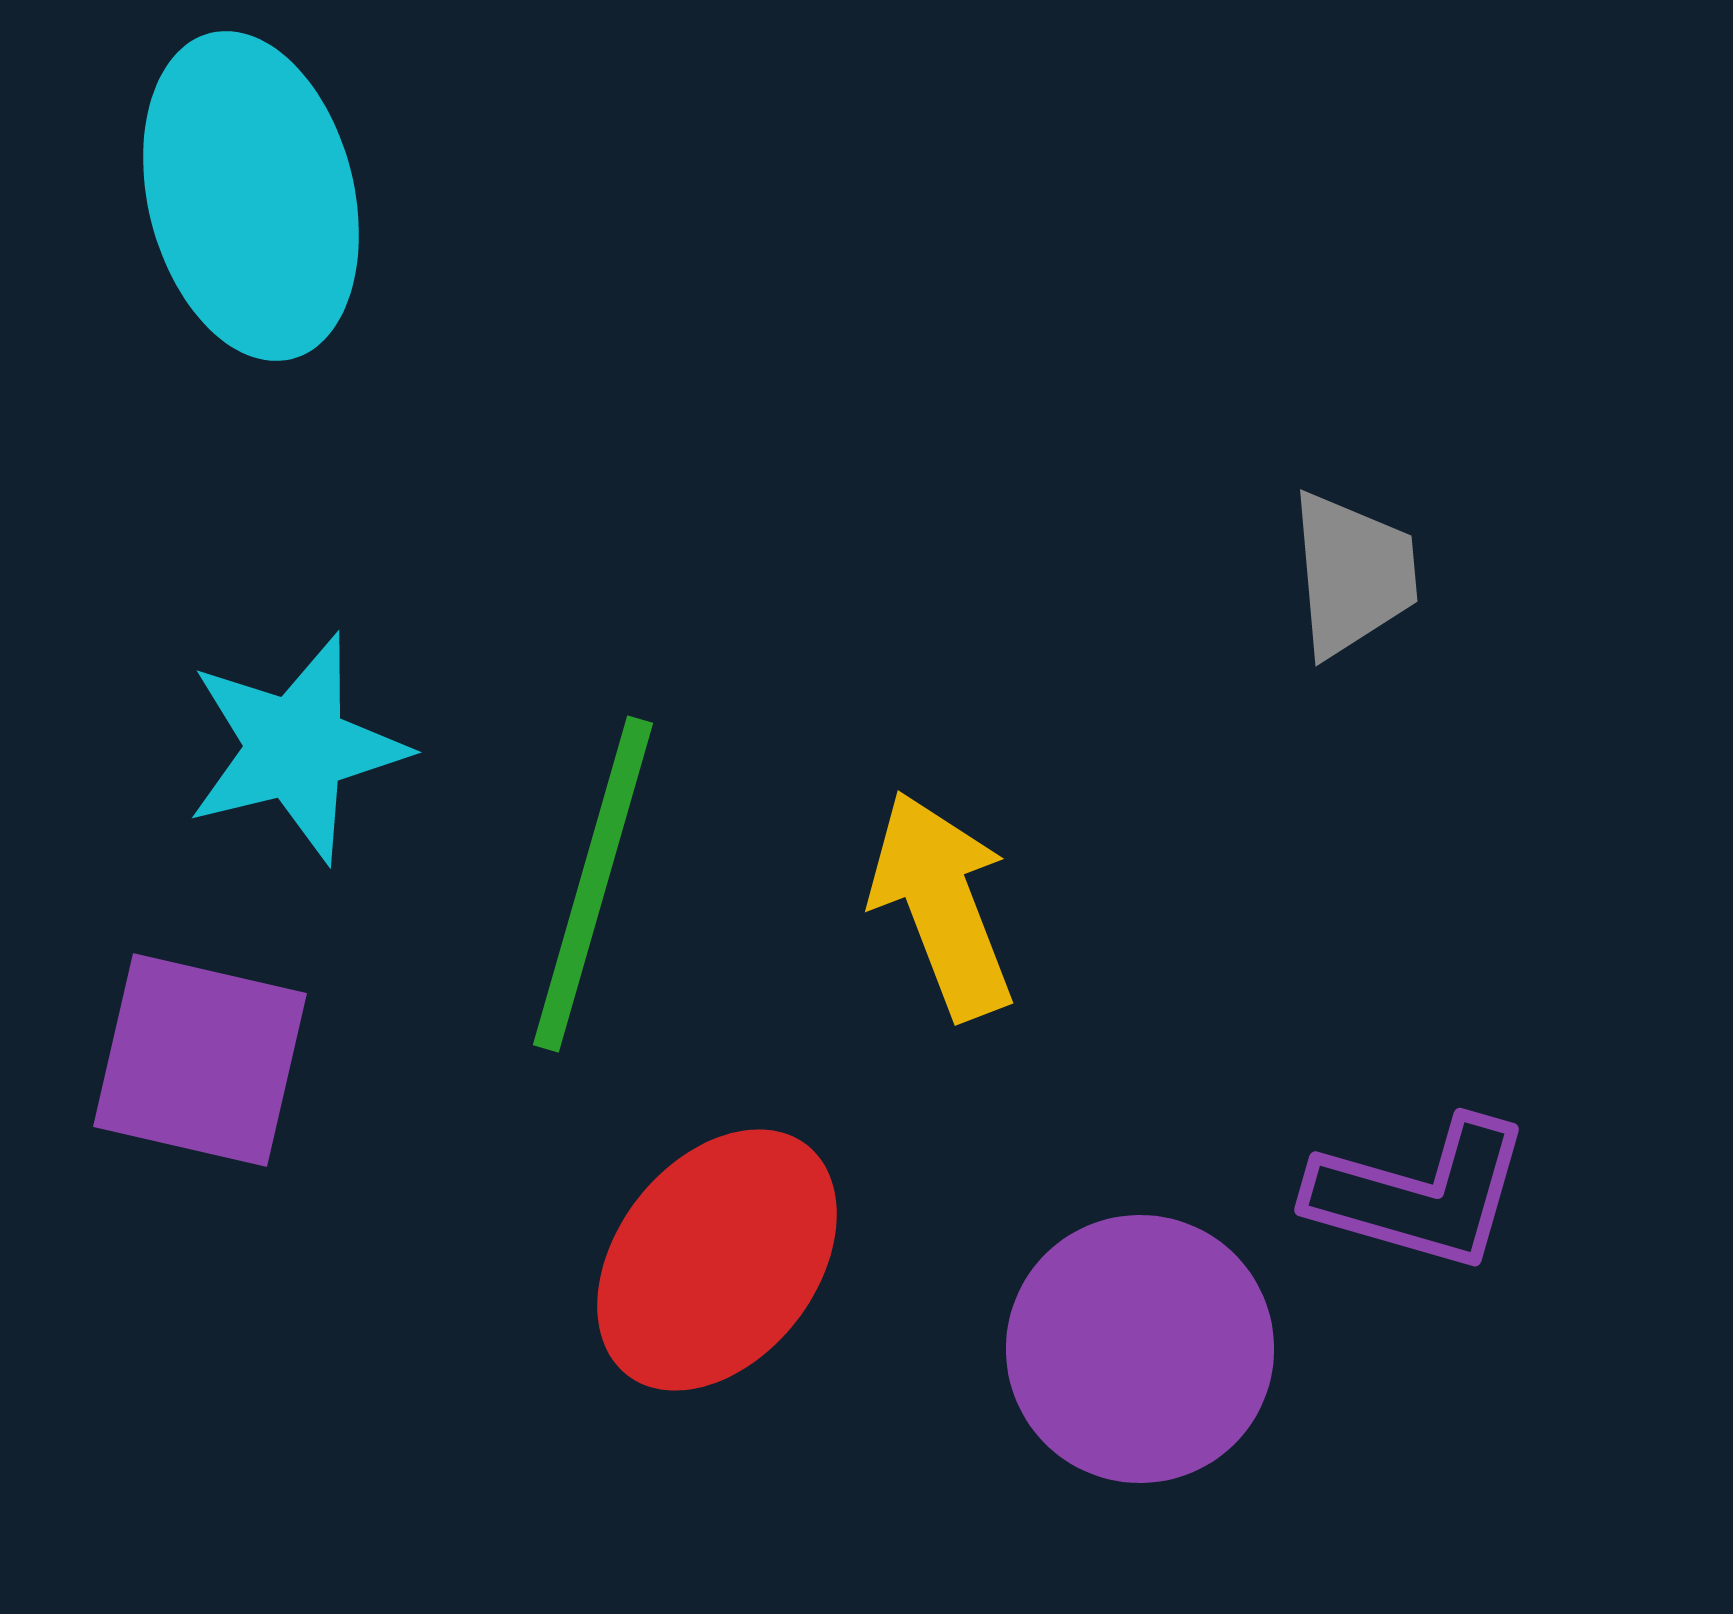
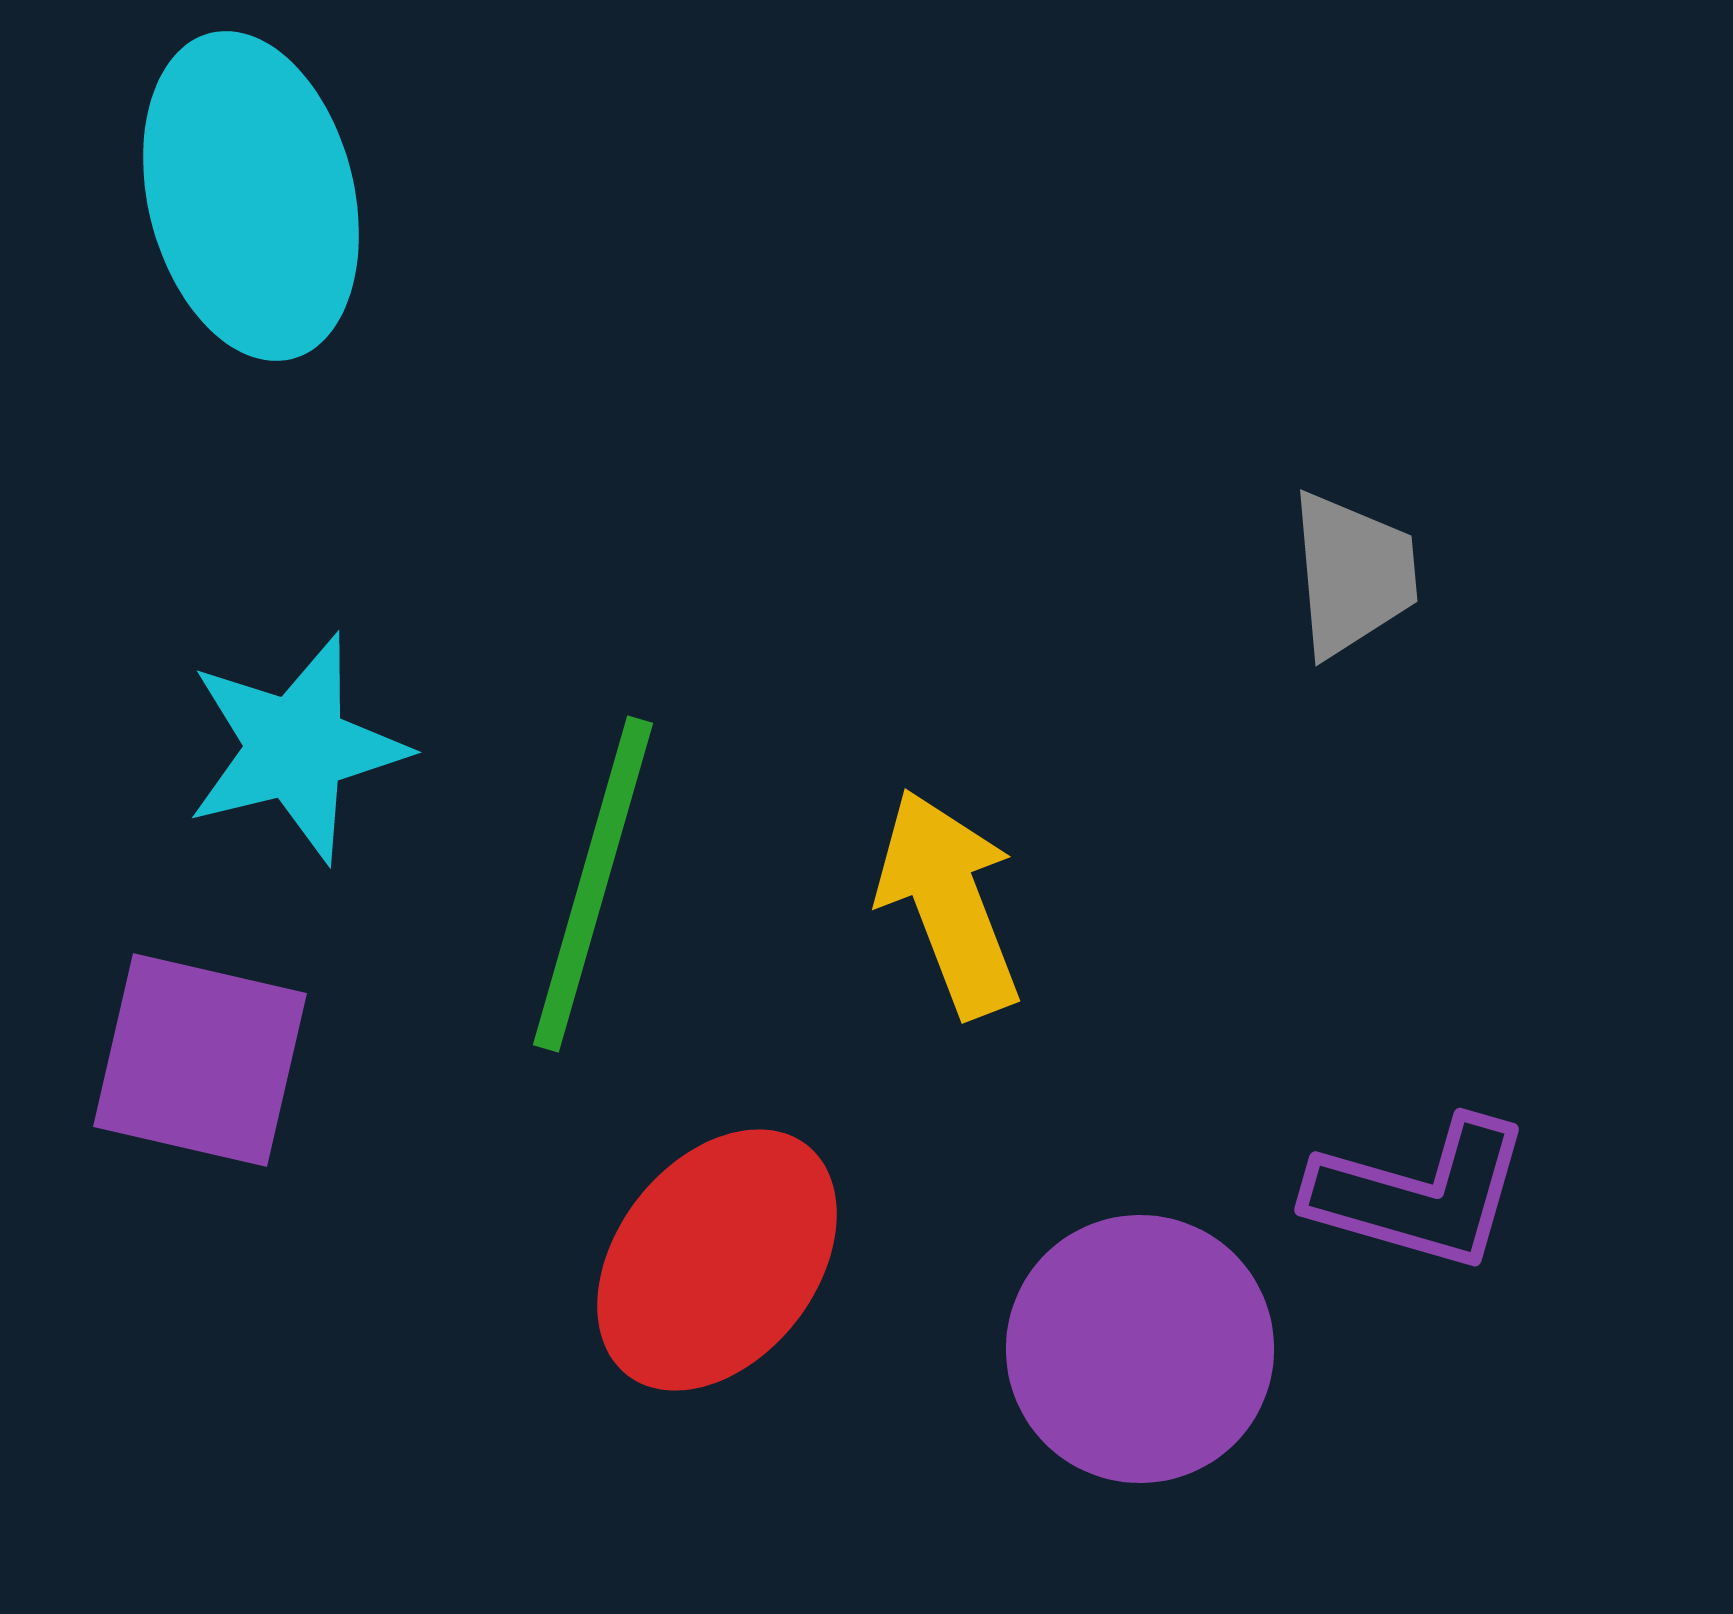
yellow arrow: moved 7 px right, 2 px up
